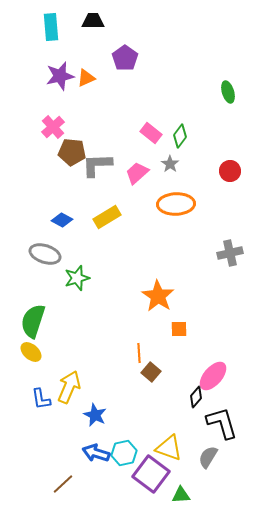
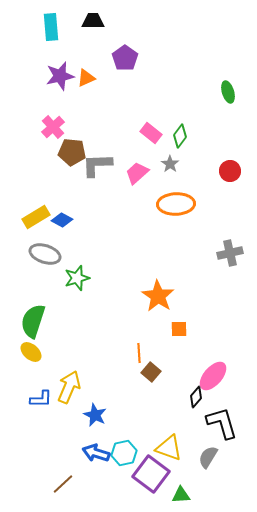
yellow rectangle: moved 71 px left
blue L-shape: rotated 80 degrees counterclockwise
